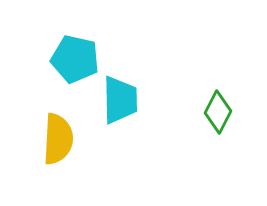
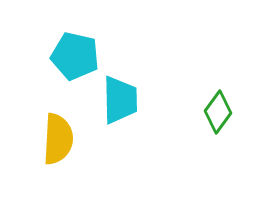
cyan pentagon: moved 3 px up
green diamond: rotated 9 degrees clockwise
